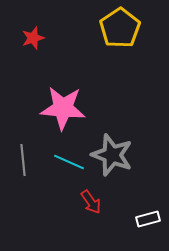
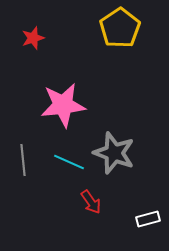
pink star: moved 3 px up; rotated 12 degrees counterclockwise
gray star: moved 2 px right, 2 px up
